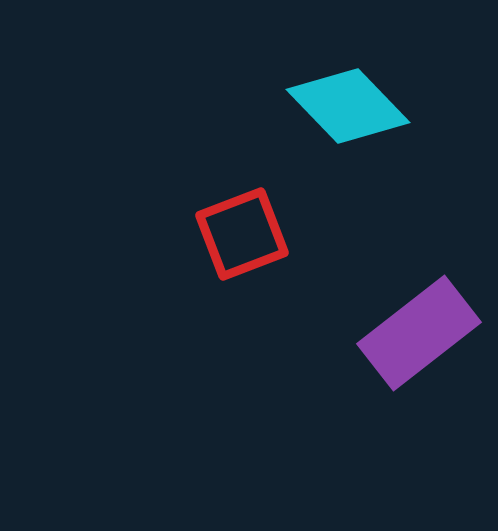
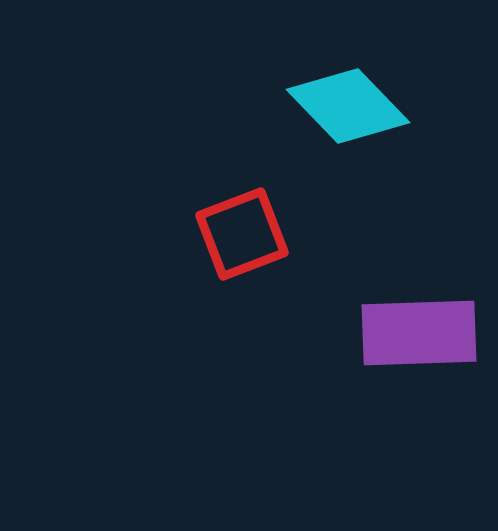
purple rectangle: rotated 36 degrees clockwise
